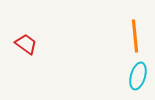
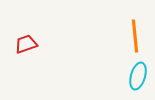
red trapezoid: rotated 55 degrees counterclockwise
